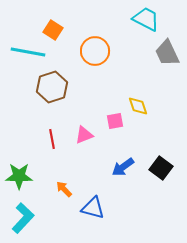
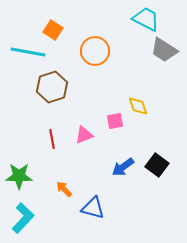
gray trapezoid: moved 3 px left, 3 px up; rotated 32 degrees counterclockwise
black square: moved 4 px left, 3 px up
